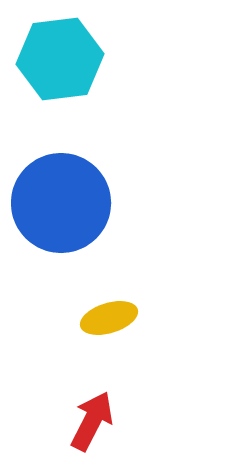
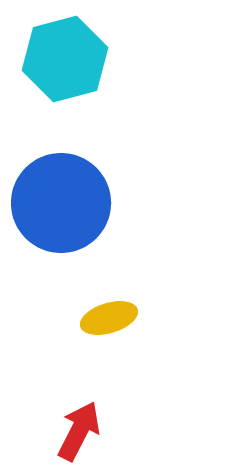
cyan hexagon: moved 5 px right; rotated 8 degrees counterclockwise
red arrow: moved 13 px left, 10 px down
